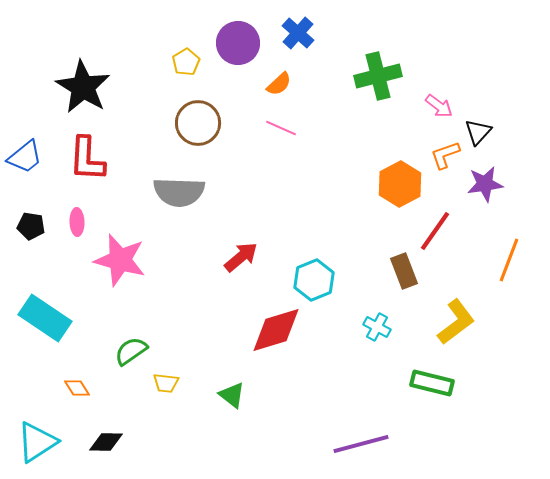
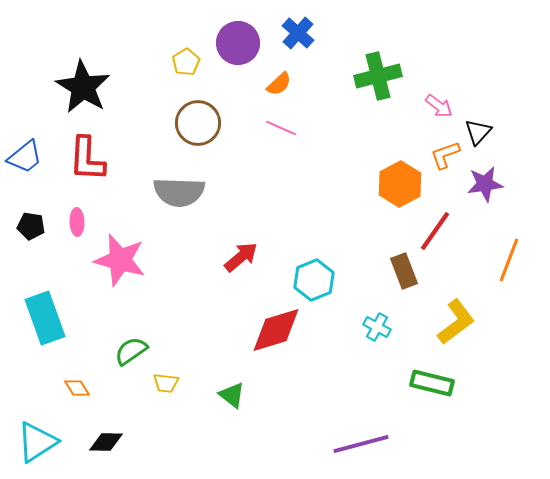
cyan rectangle: rotated 36 degrees clockwise
